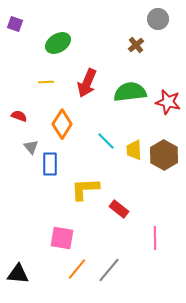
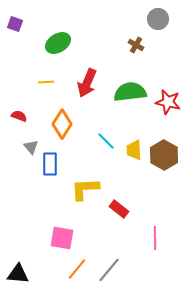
brown cross: rotated 21 degrees counterclockwise
